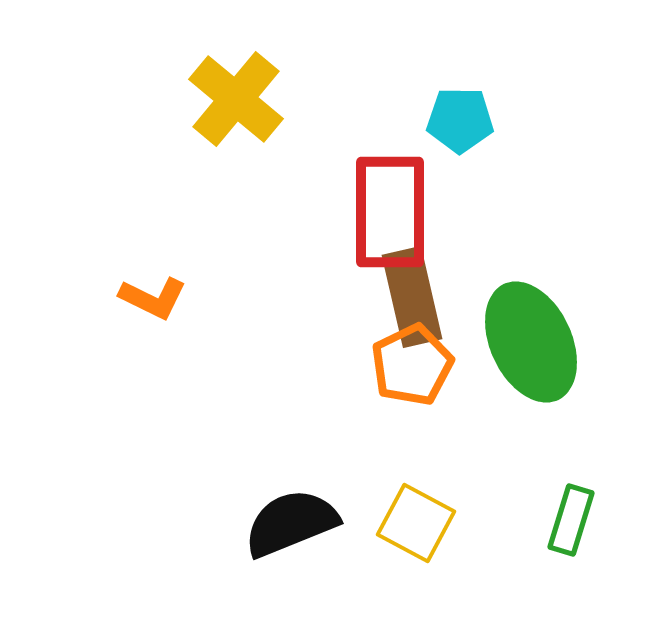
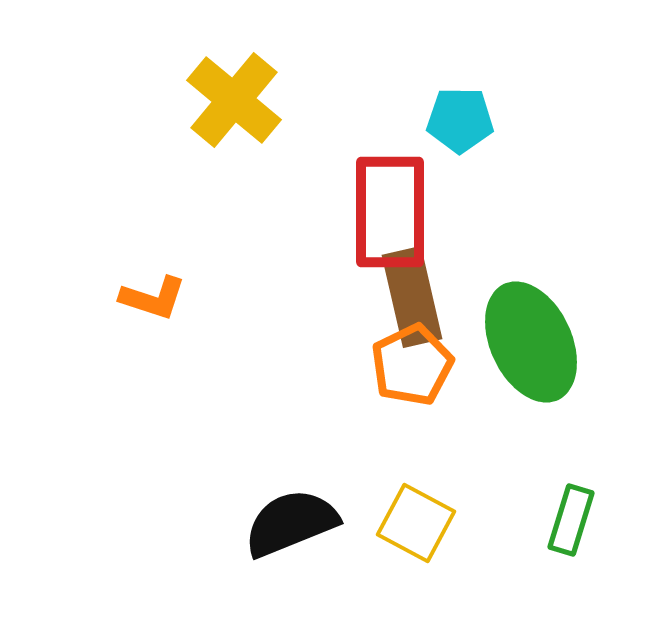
yellow cross: moved 2 px left, 1 px down
orange L-shape: rotated 8 degrees counterclockwise
